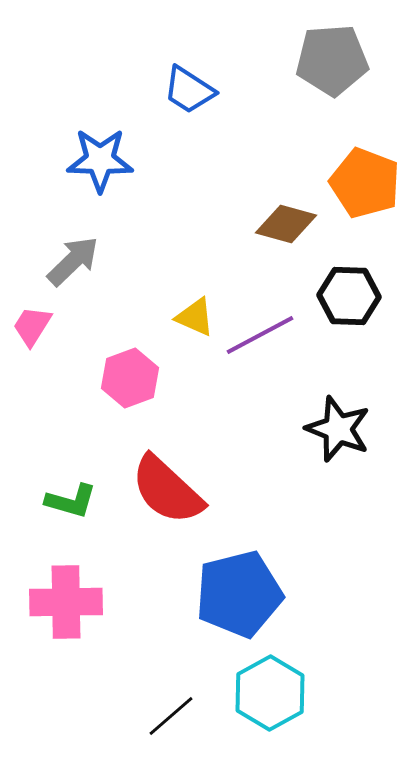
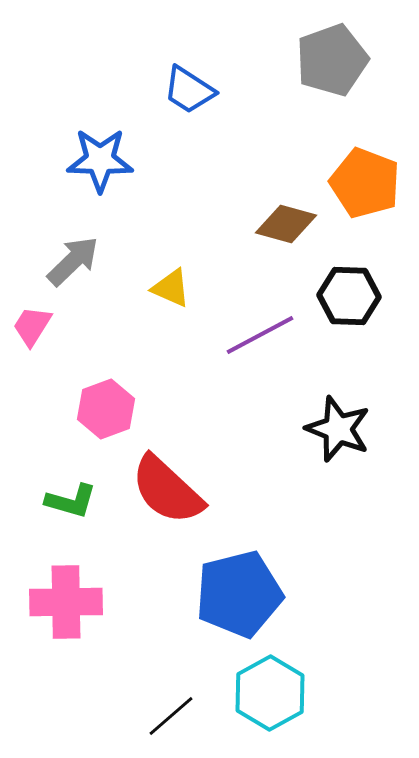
gray pentagon: rotated 16 degrees counterclockwise
yellow triangle: moved 24 px left, 29 px up
pink hexagon: moved 24 px left, 31 px down
